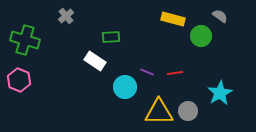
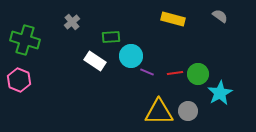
gray cross: moved 6 px right, 6 px down
green circle: moved 3 px left, 38 px down
cyan circle: moved 6 px right, 31 px up
